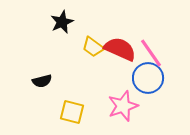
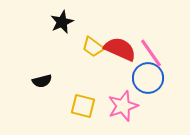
yellow square: moved 11 px right, 6 px up
